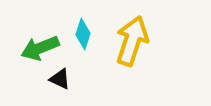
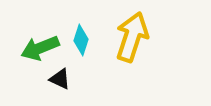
cyan diamond: moved 2 px left, 6 px down
yellow arrow: moved 4 px up
